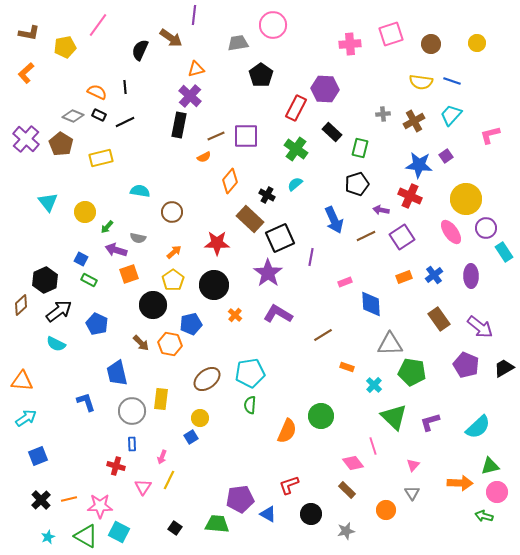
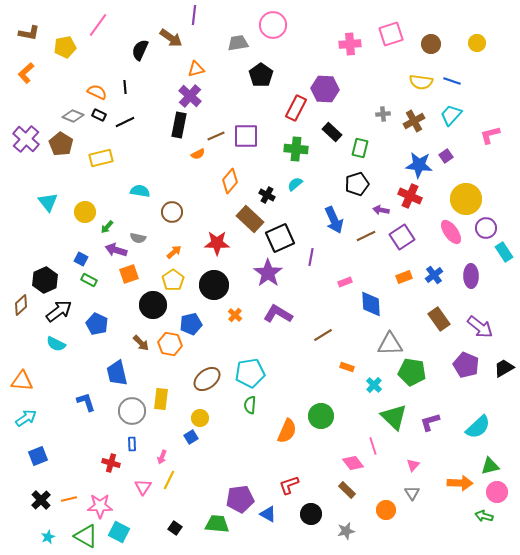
green cross at (296, 149): rotated 30 degrees counterclockwise
orange semicircle at (204, 157): moved 6 px left, 3 px up
red cross at (116, 466): moved 5 px left, 3 px up
